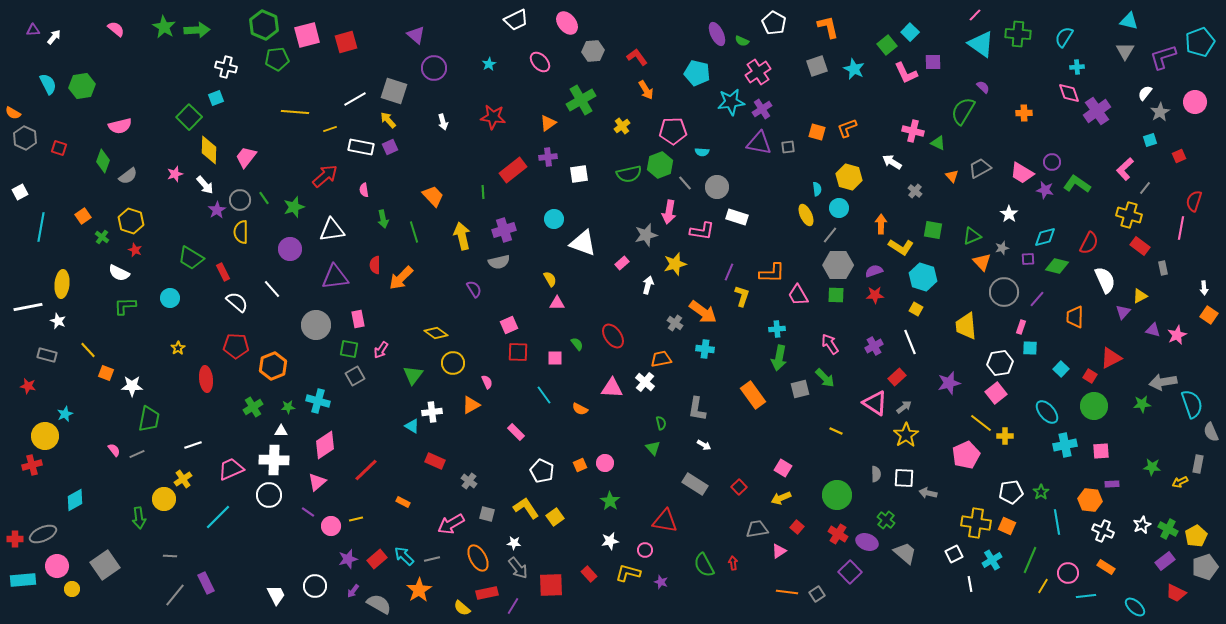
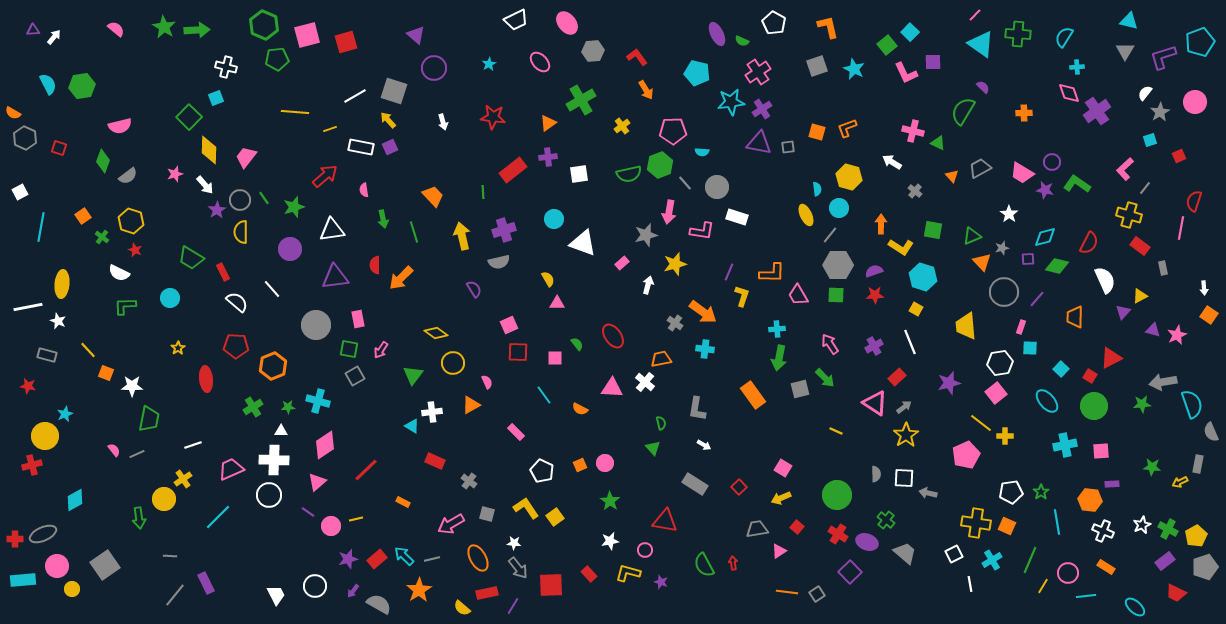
white line at (355, 99): moved 3 px up
yellow semicircle at (550, 279): moved 2 px left
cyan ellipse at (1047, 412): moved 11 px up
